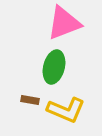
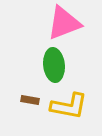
green ellipse: moved 2 px up; rotated 20 degrees counterclockwise
yellow L-shape: moved 3 px right, 4 px up; rotated 12 degrees counterclockwise
